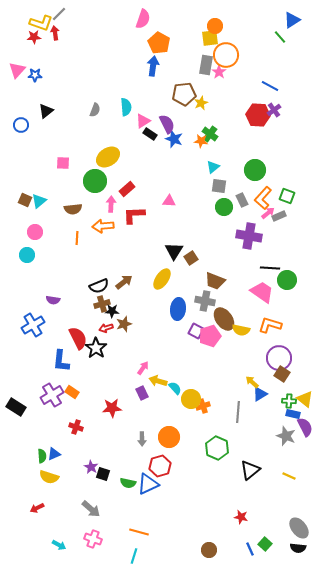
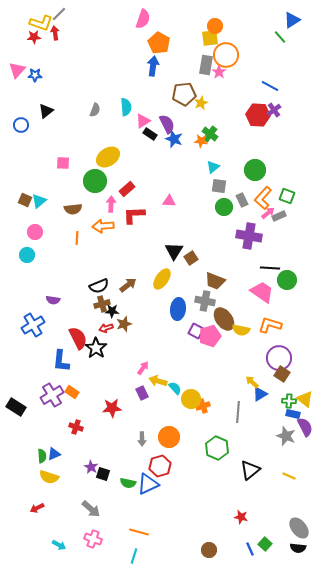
brown arrow at (124, 282): moved 4 px right, 3 px down
